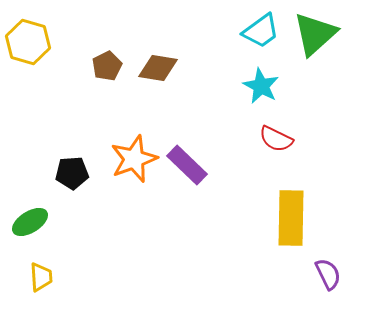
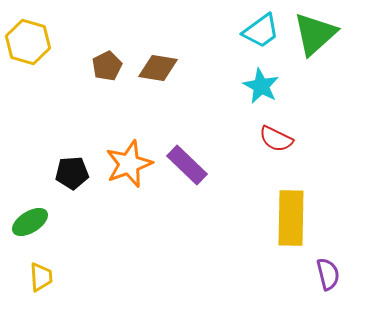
orange star: moved 5 px left, 5 px down
purple semicircle: rotated 12 degrees clockwise
